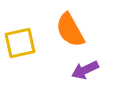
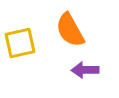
purple arrow: rotated 24 degrees clockwise
